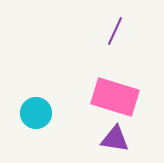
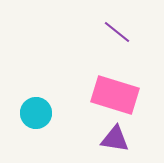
purple line: moved 2 px right, 1 px down; rotated 76 degrees counterclockwise
pink rectangle: moved 2 px up
